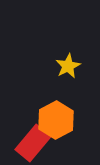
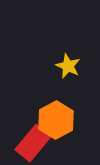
yellow star: rotated 20 degrees counterclockwise
